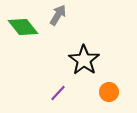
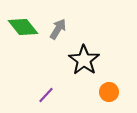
gray arrow: moved 14 px down
purple line: moved 12 px left, 2 px down
